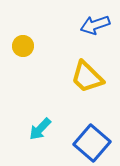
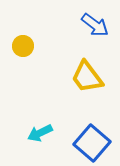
blue arrow: rotated 124 degrees counterclockwise
yellow trapezoid: rotated 9 degrees clockwise
cyan arrow: moved 4 px down; rotated 20 degrees clockwise
